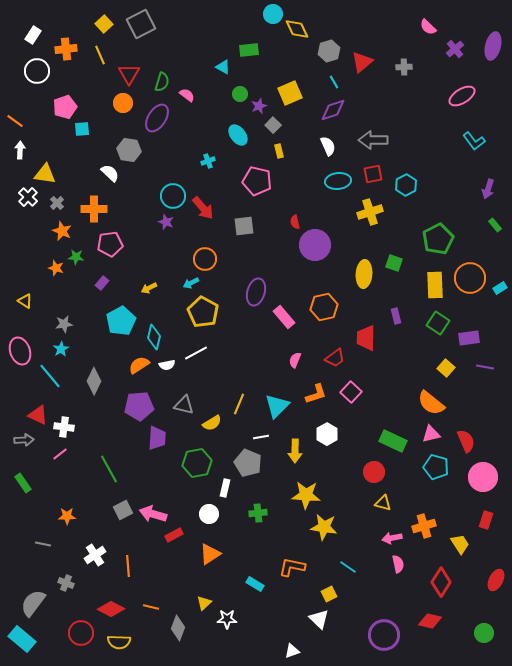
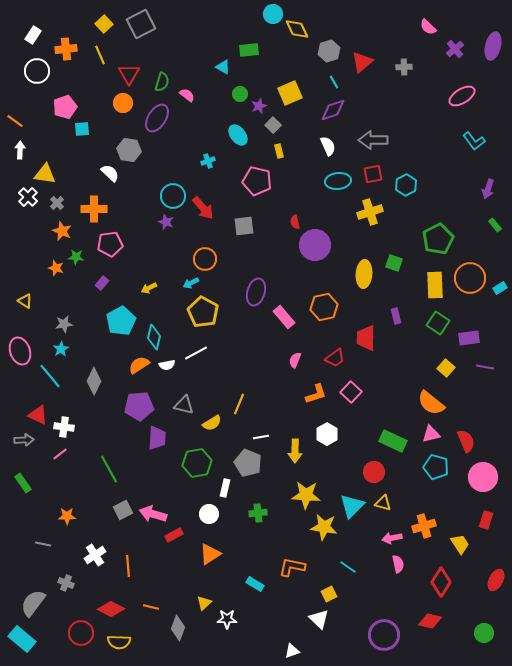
cyan triangle at (277, 406): moved 75 px right, 100 px down
